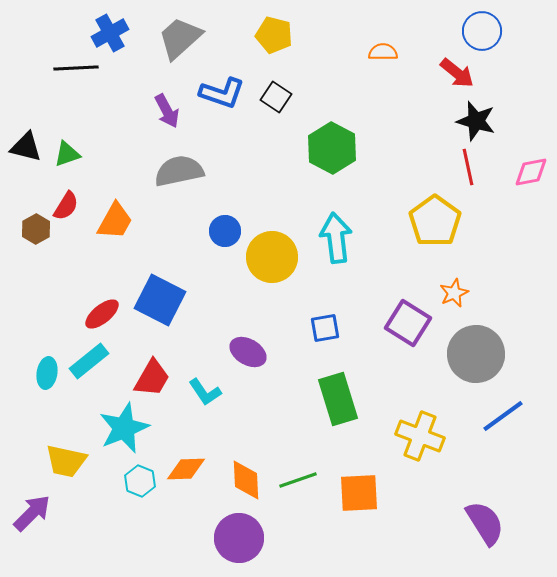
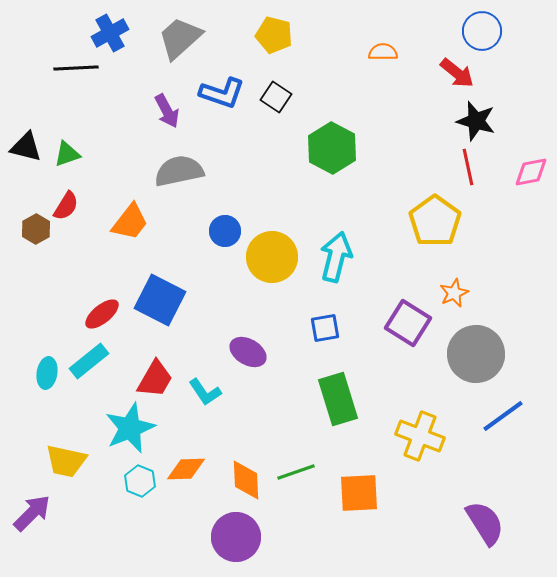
orange trapezoid at (115, 221): moved 15 px right, 1 px down; rotated 9 degrees clockwise
cyan arrow at (336, 238): moved 19 px down; rotated 21 degrees clockwise
red trapezoid at (152, 378): moved 3 px right, 1 px down
cyan star at (124, 428): moved 6 px right
green line at (298, 480): moved 2 px left, 8 px up
purple circle at (239, 538): moved 3 px left, 1 px up
